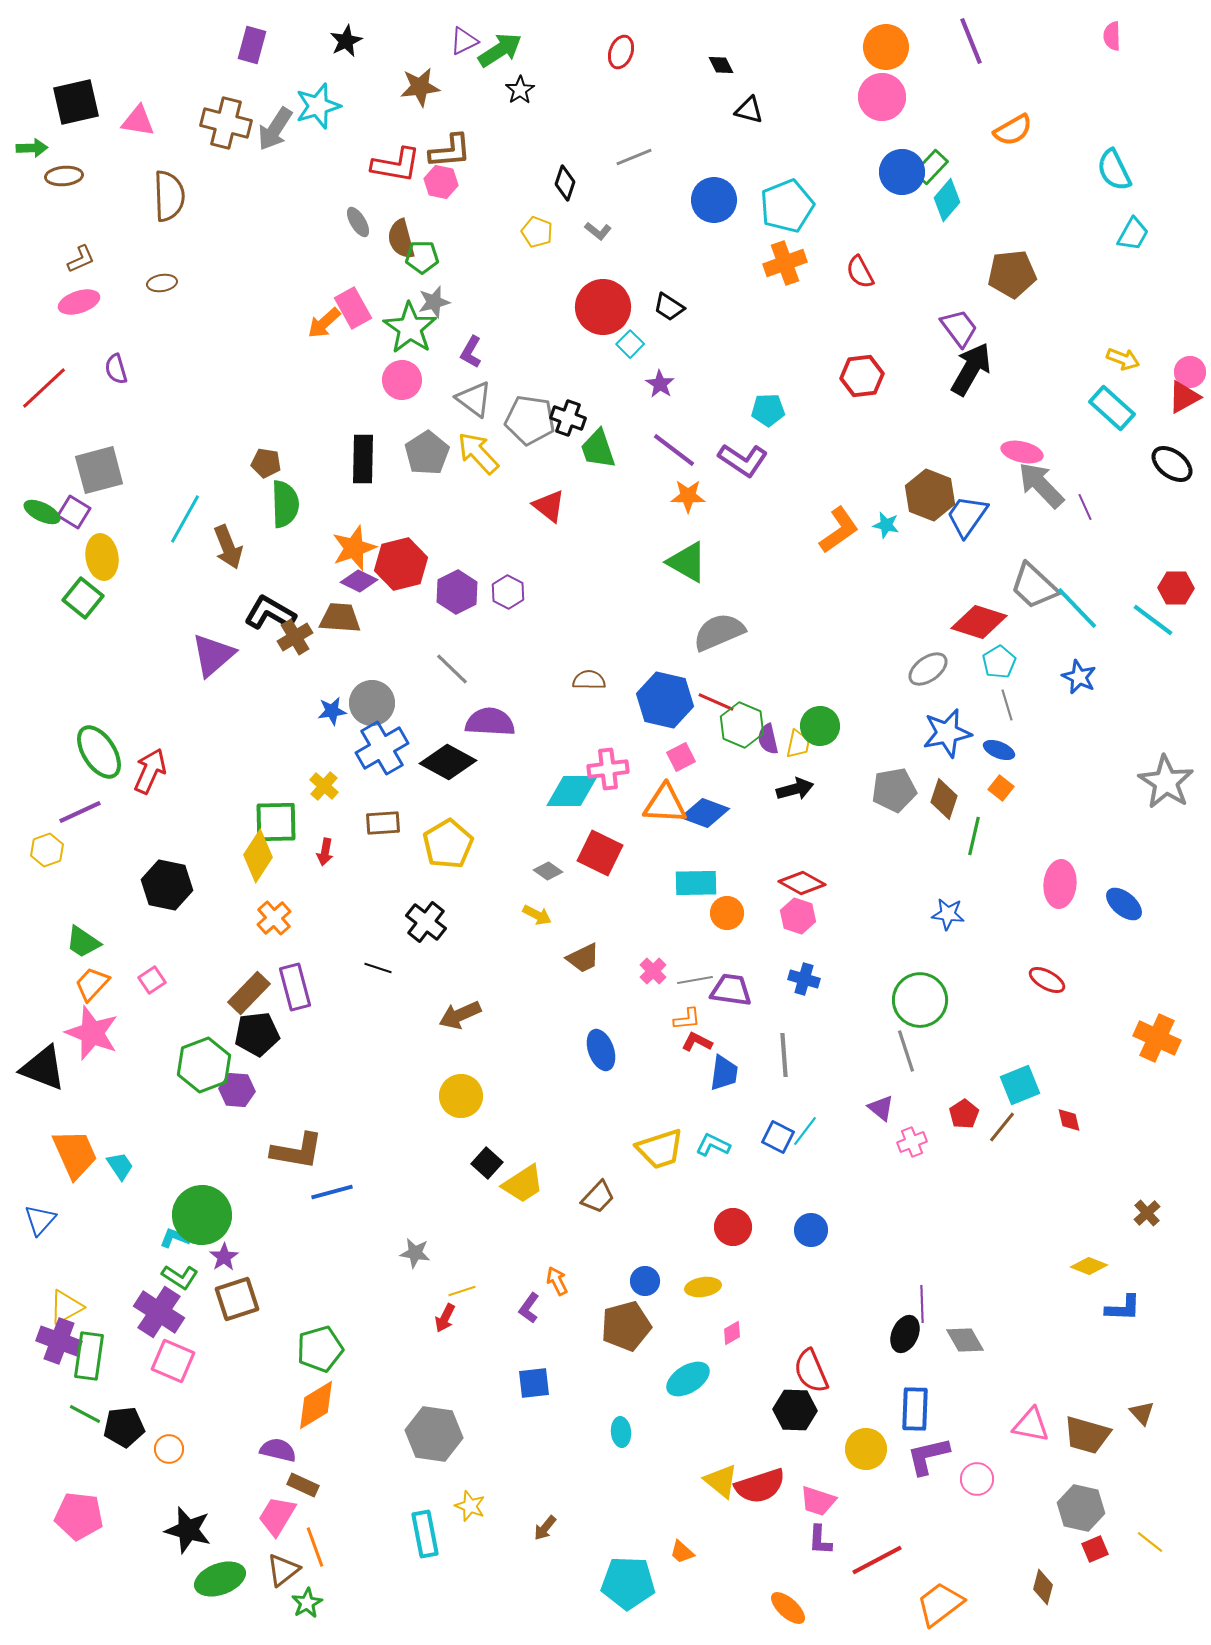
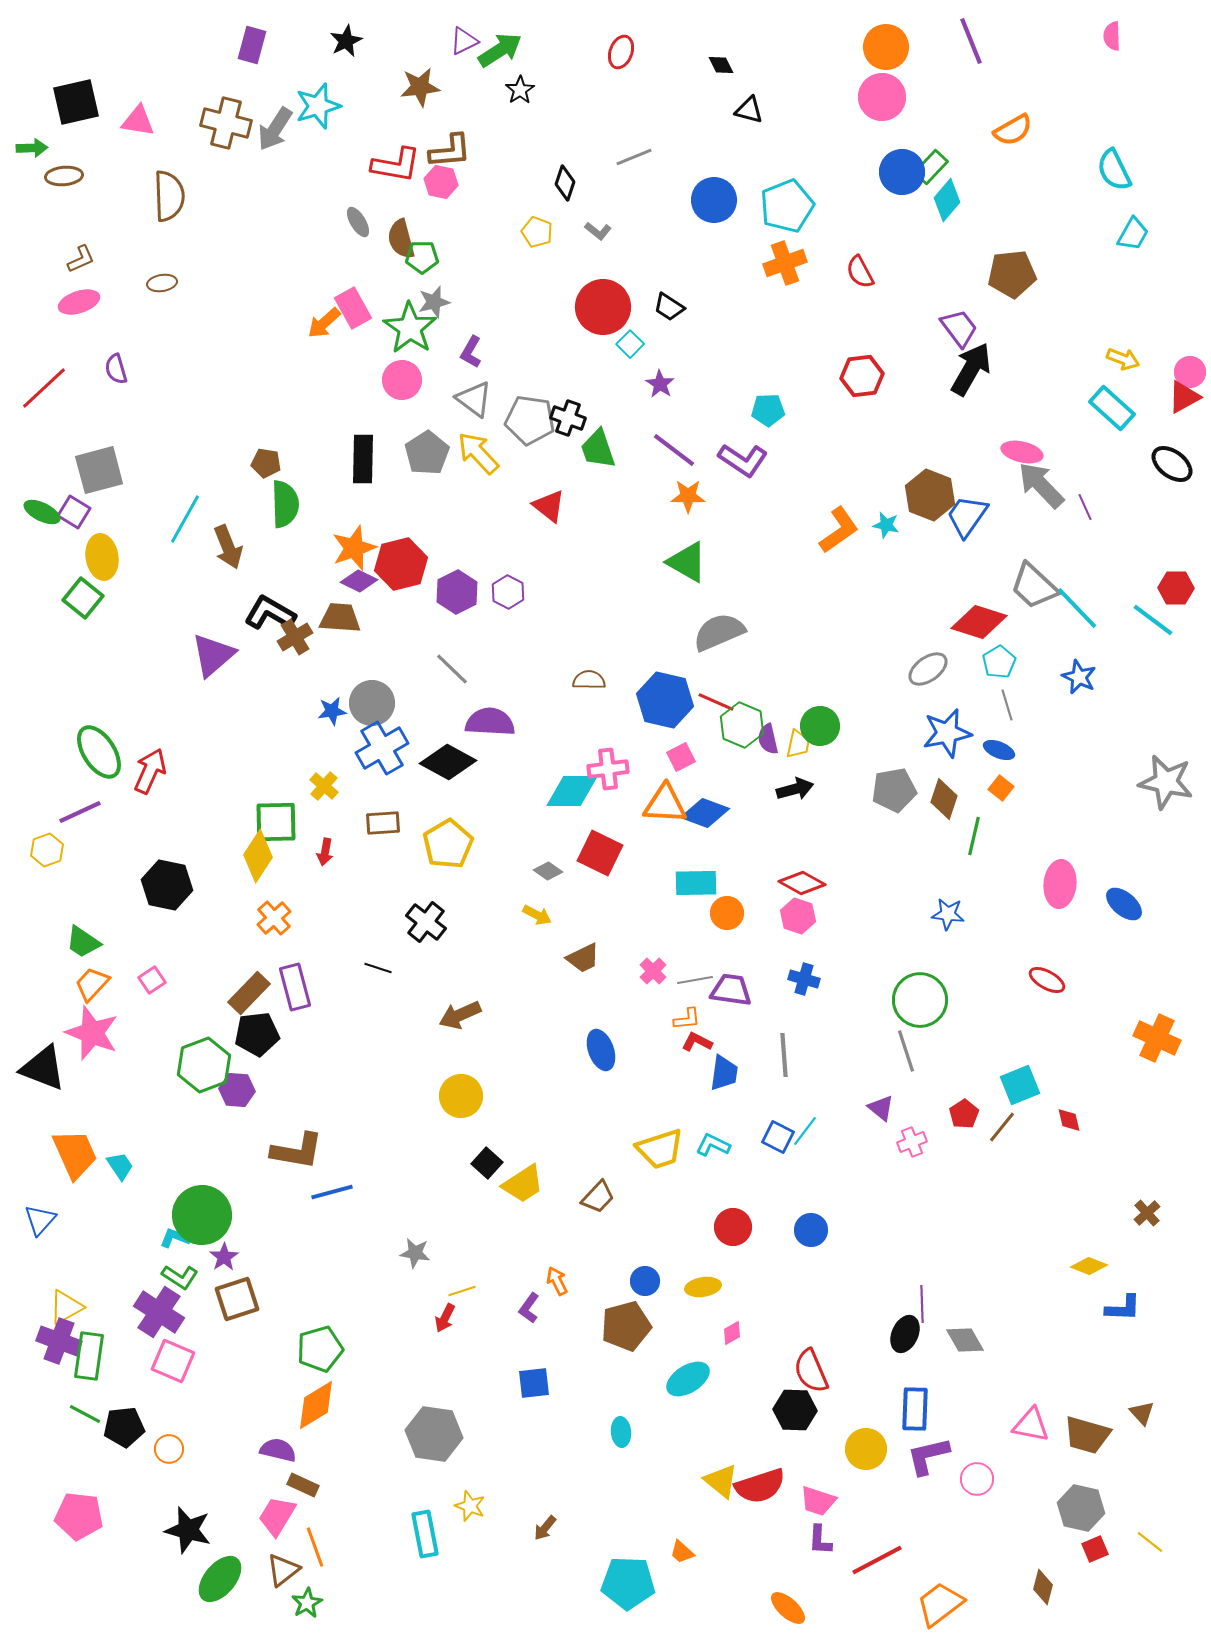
gray star at (1166, 782): rotated 20 degrees counterclockwise
green ellipse at (220, 1579): rotated 30 degrees counterclockwise
